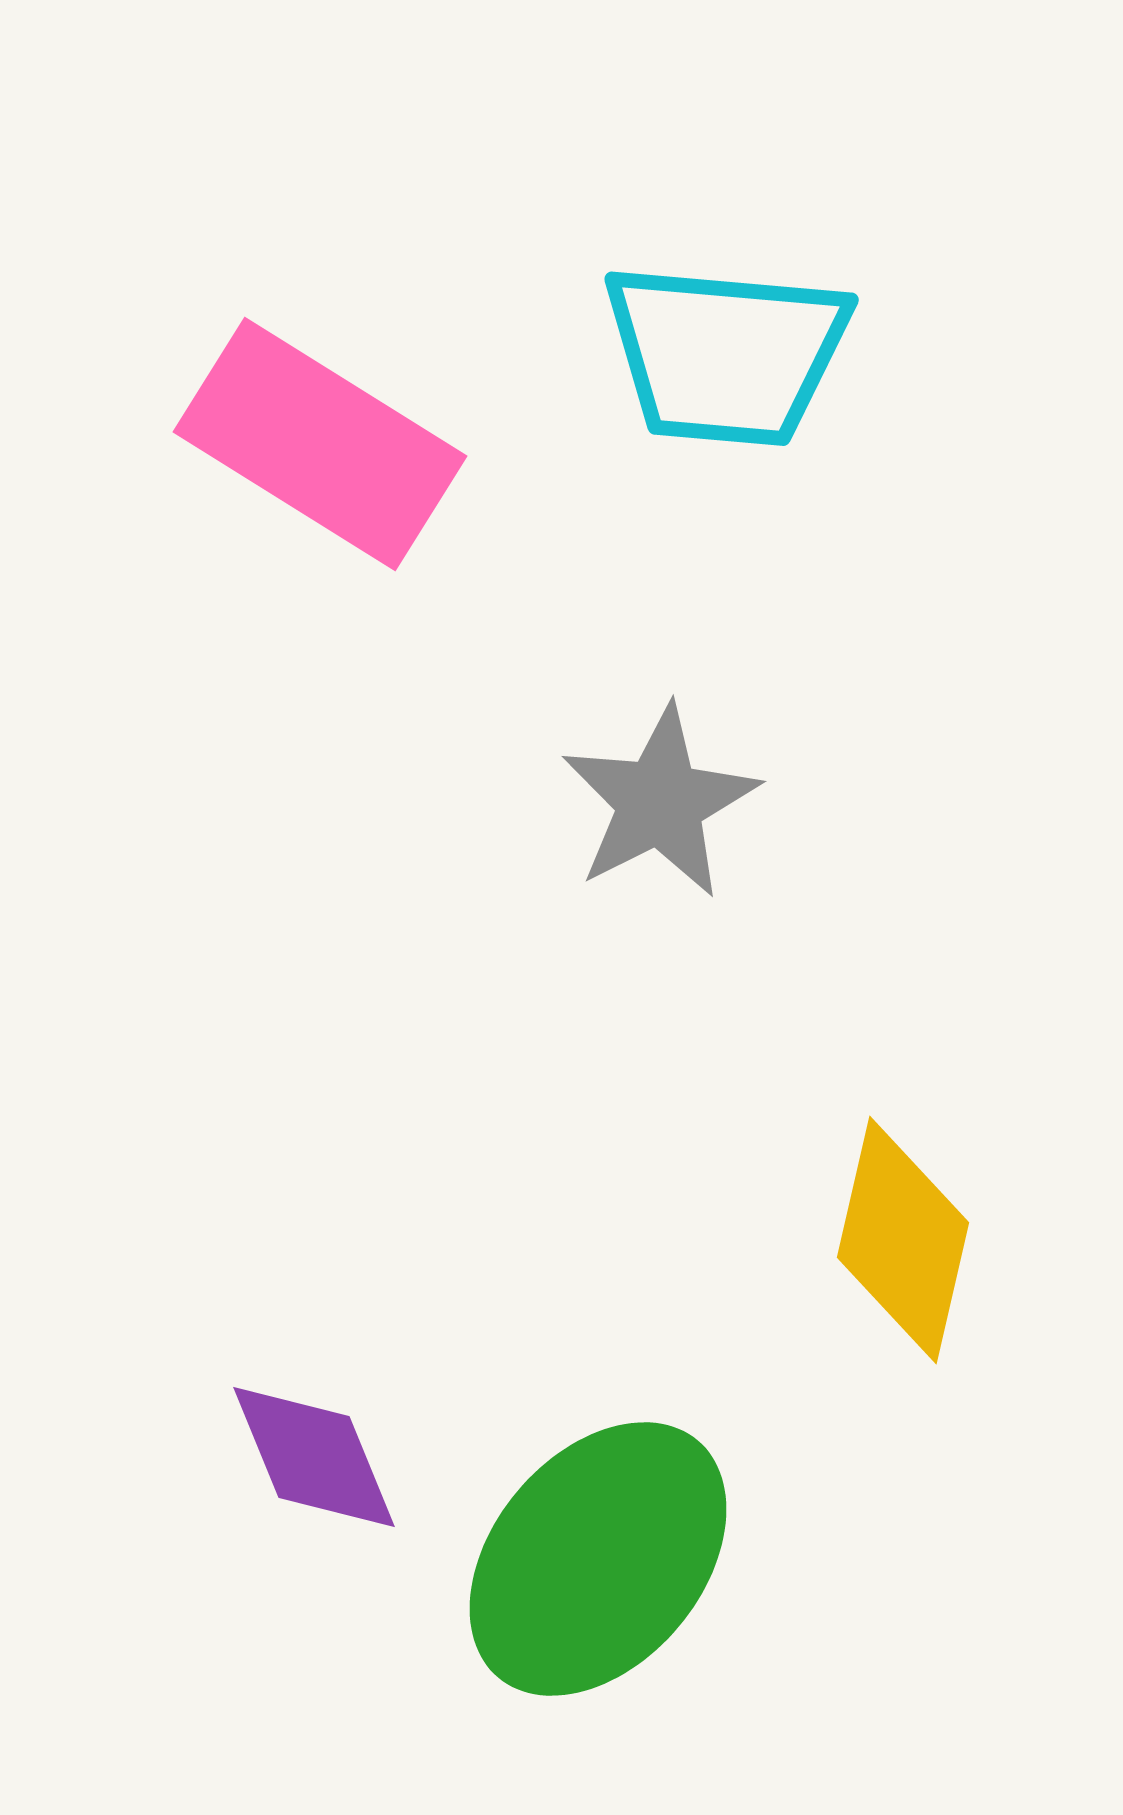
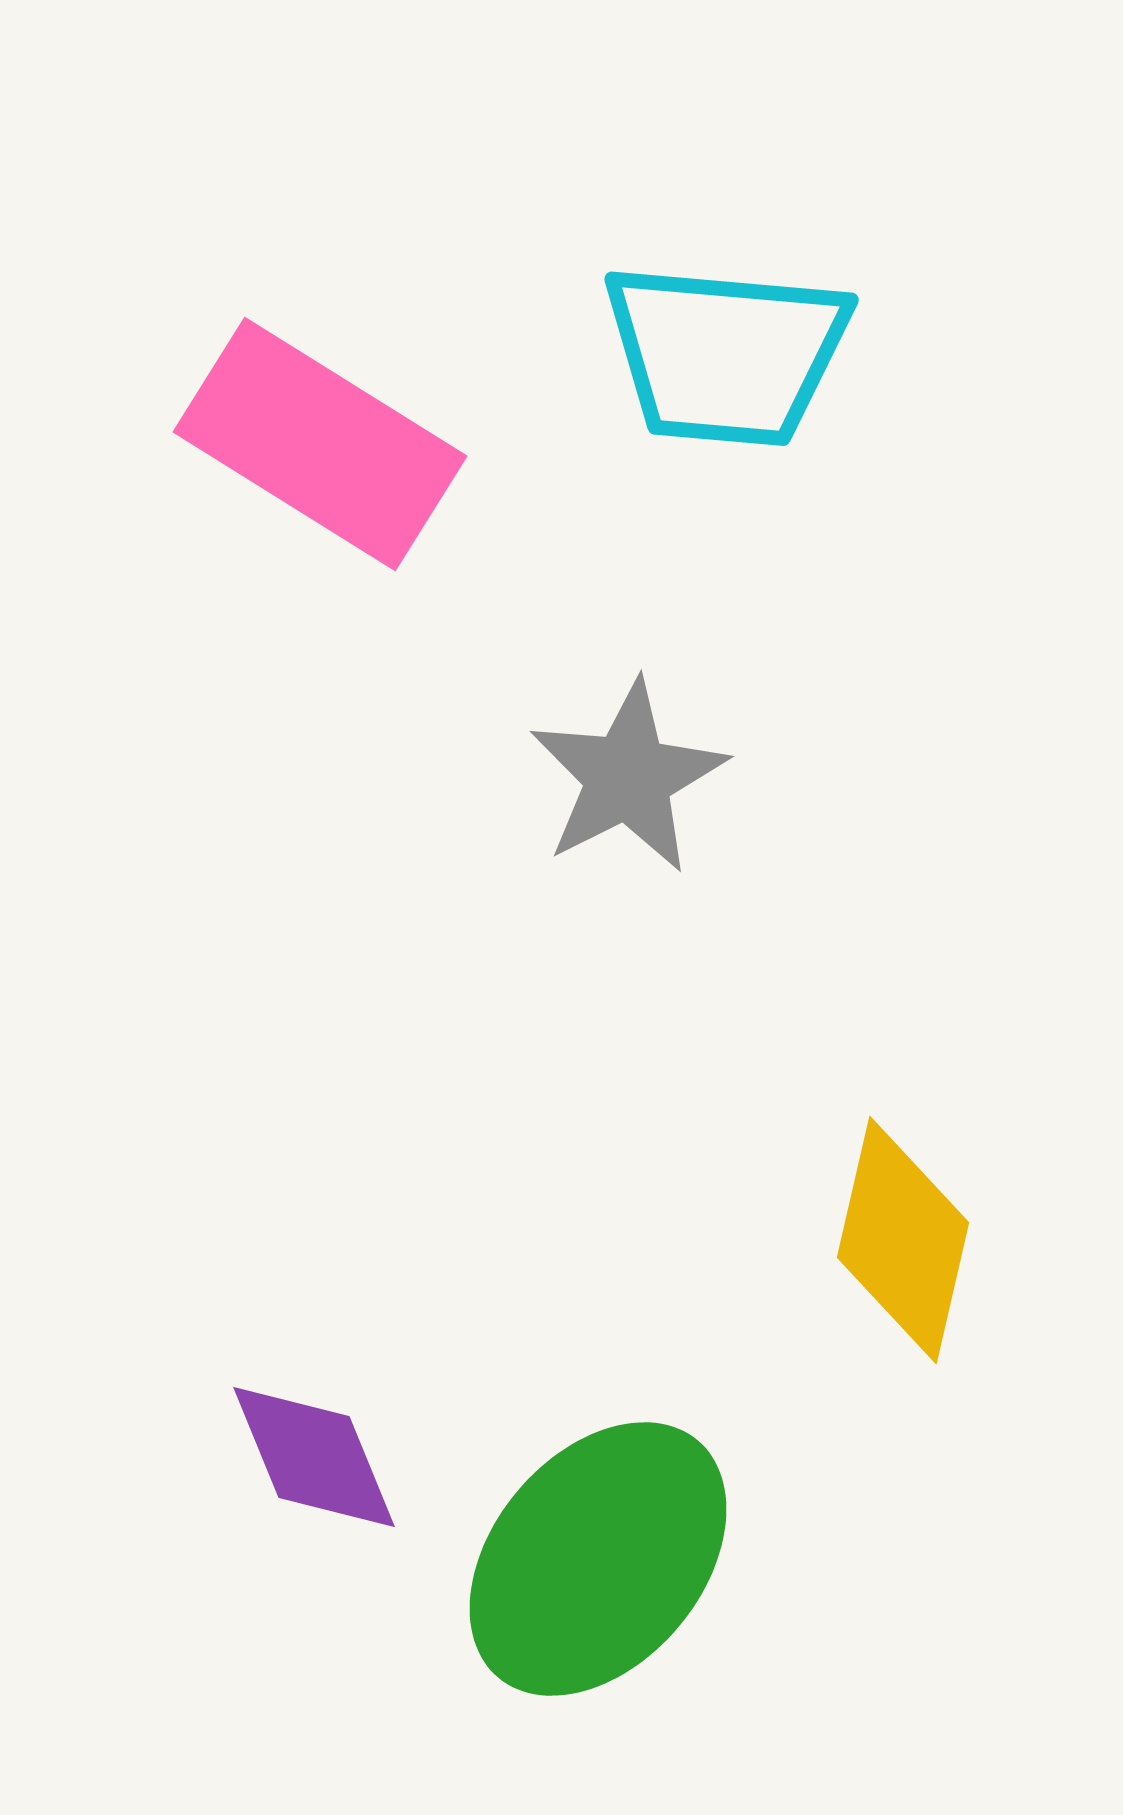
gray star: moved 32 px left, 25 px up
